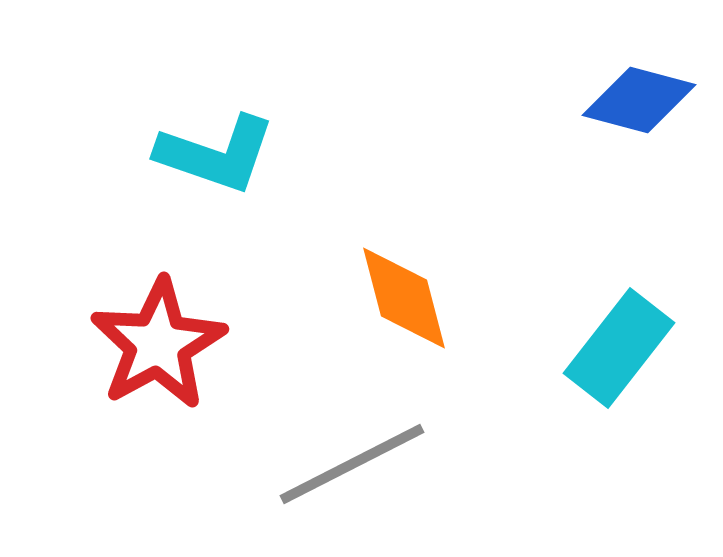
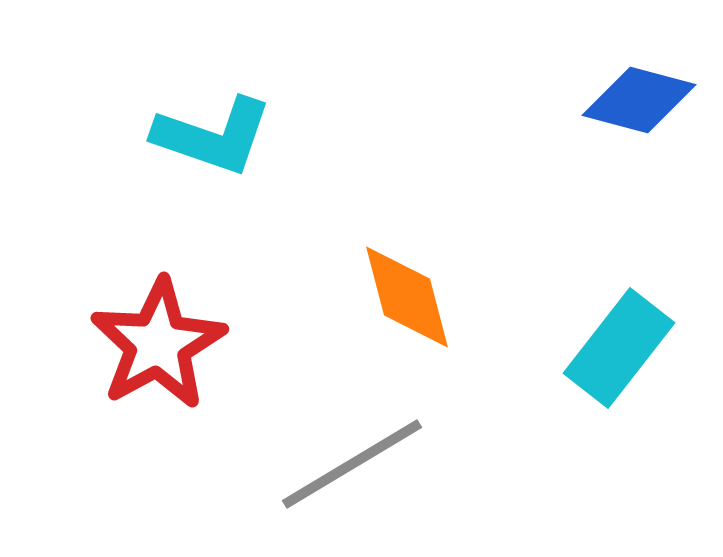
cyan L-shape: moved 3 px left, 18 px up
orange diamond: moved 3 px right, 1 px up
gray line: rotated 4 degrees counterclockwise
